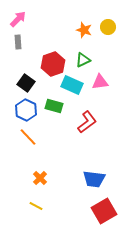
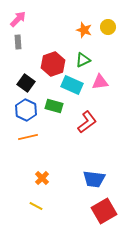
orange line: rotated 60 degrees counterclockwise
orange cross: moved 2 px right
